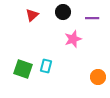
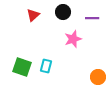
red triangle: moved 1 px right
green square: moved 1 px left, 2 px up
